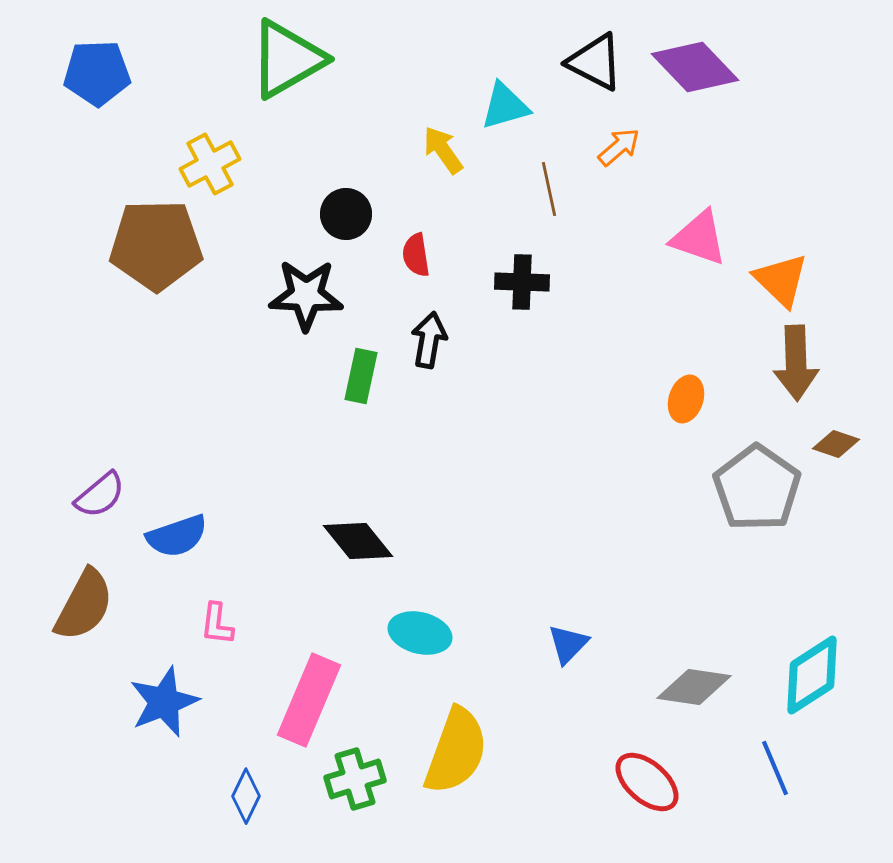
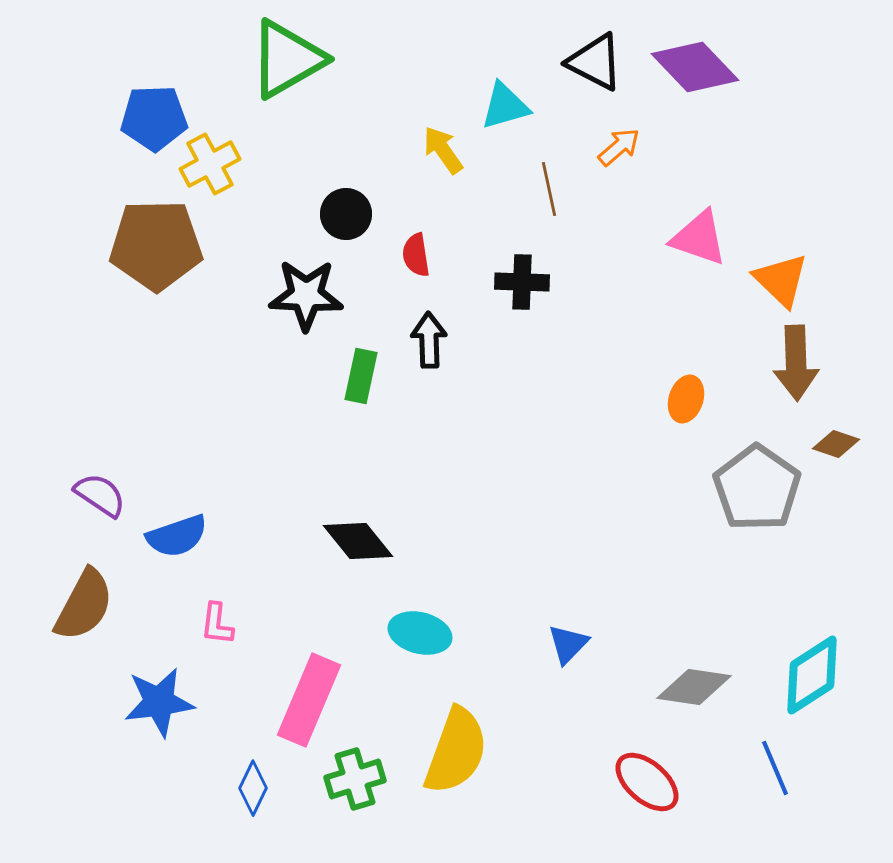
blue pentagon: moved 57 px right, 45 px down
black arrow: rotated 12 degrees counterclockwise
purple semicircle: rotated 106 degrees counterclockwise
blue star: moved 5 px left; rotated 14 degrees clockwise
blue diamond: moved 7 px right, 8 px up
